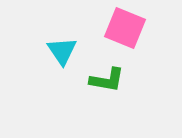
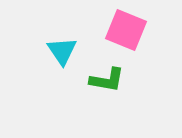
pink square: moved 1 px right, 2 px down
